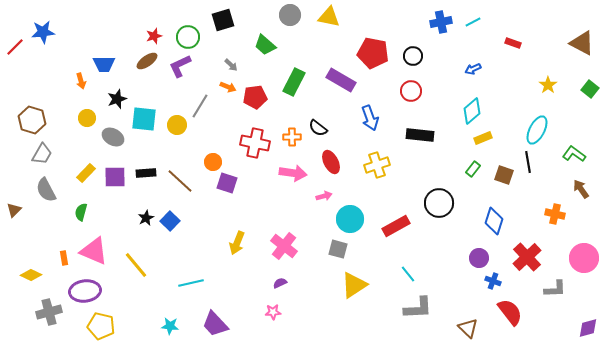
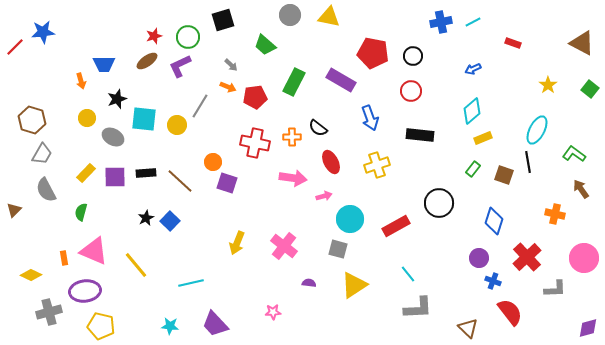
pink arrow at (293, 173): moved 5 px down
purple semicircle at (280, 283): moved 29 px right; rotated 32 degrees clockwise
